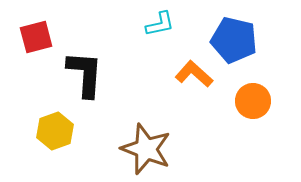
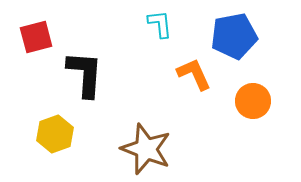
cyan L-shape: rotated 84 degrees counterclockwise
blue pentagon: moved 4 px up; rotated 24 degrees counterclockwise
orange L-shape: rotated 24 degrees clockwise
yellow hexagon: moved 3 px down
